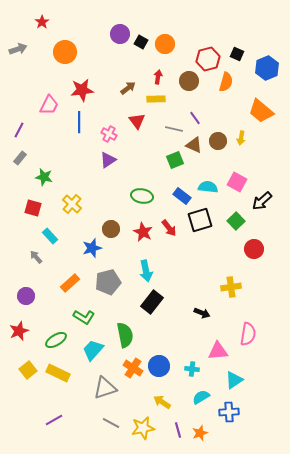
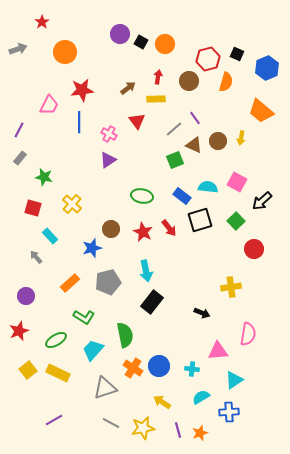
gray line at (174, 129): rotated 54 degrees counterclockwise
